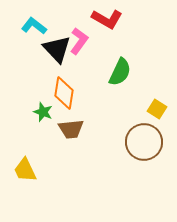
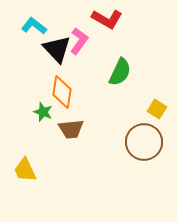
orange diamond: moved 2 px left, 1 px up
